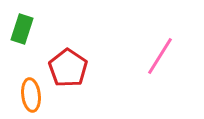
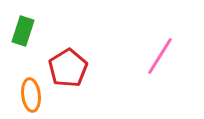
green rectangle: moved 1 px right, 2 px down
red pentagon: rotated 6 degrees clockwise
